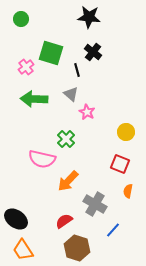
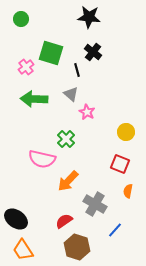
blue line: moved 2 px right
brown hexagon: moved 1 px up
